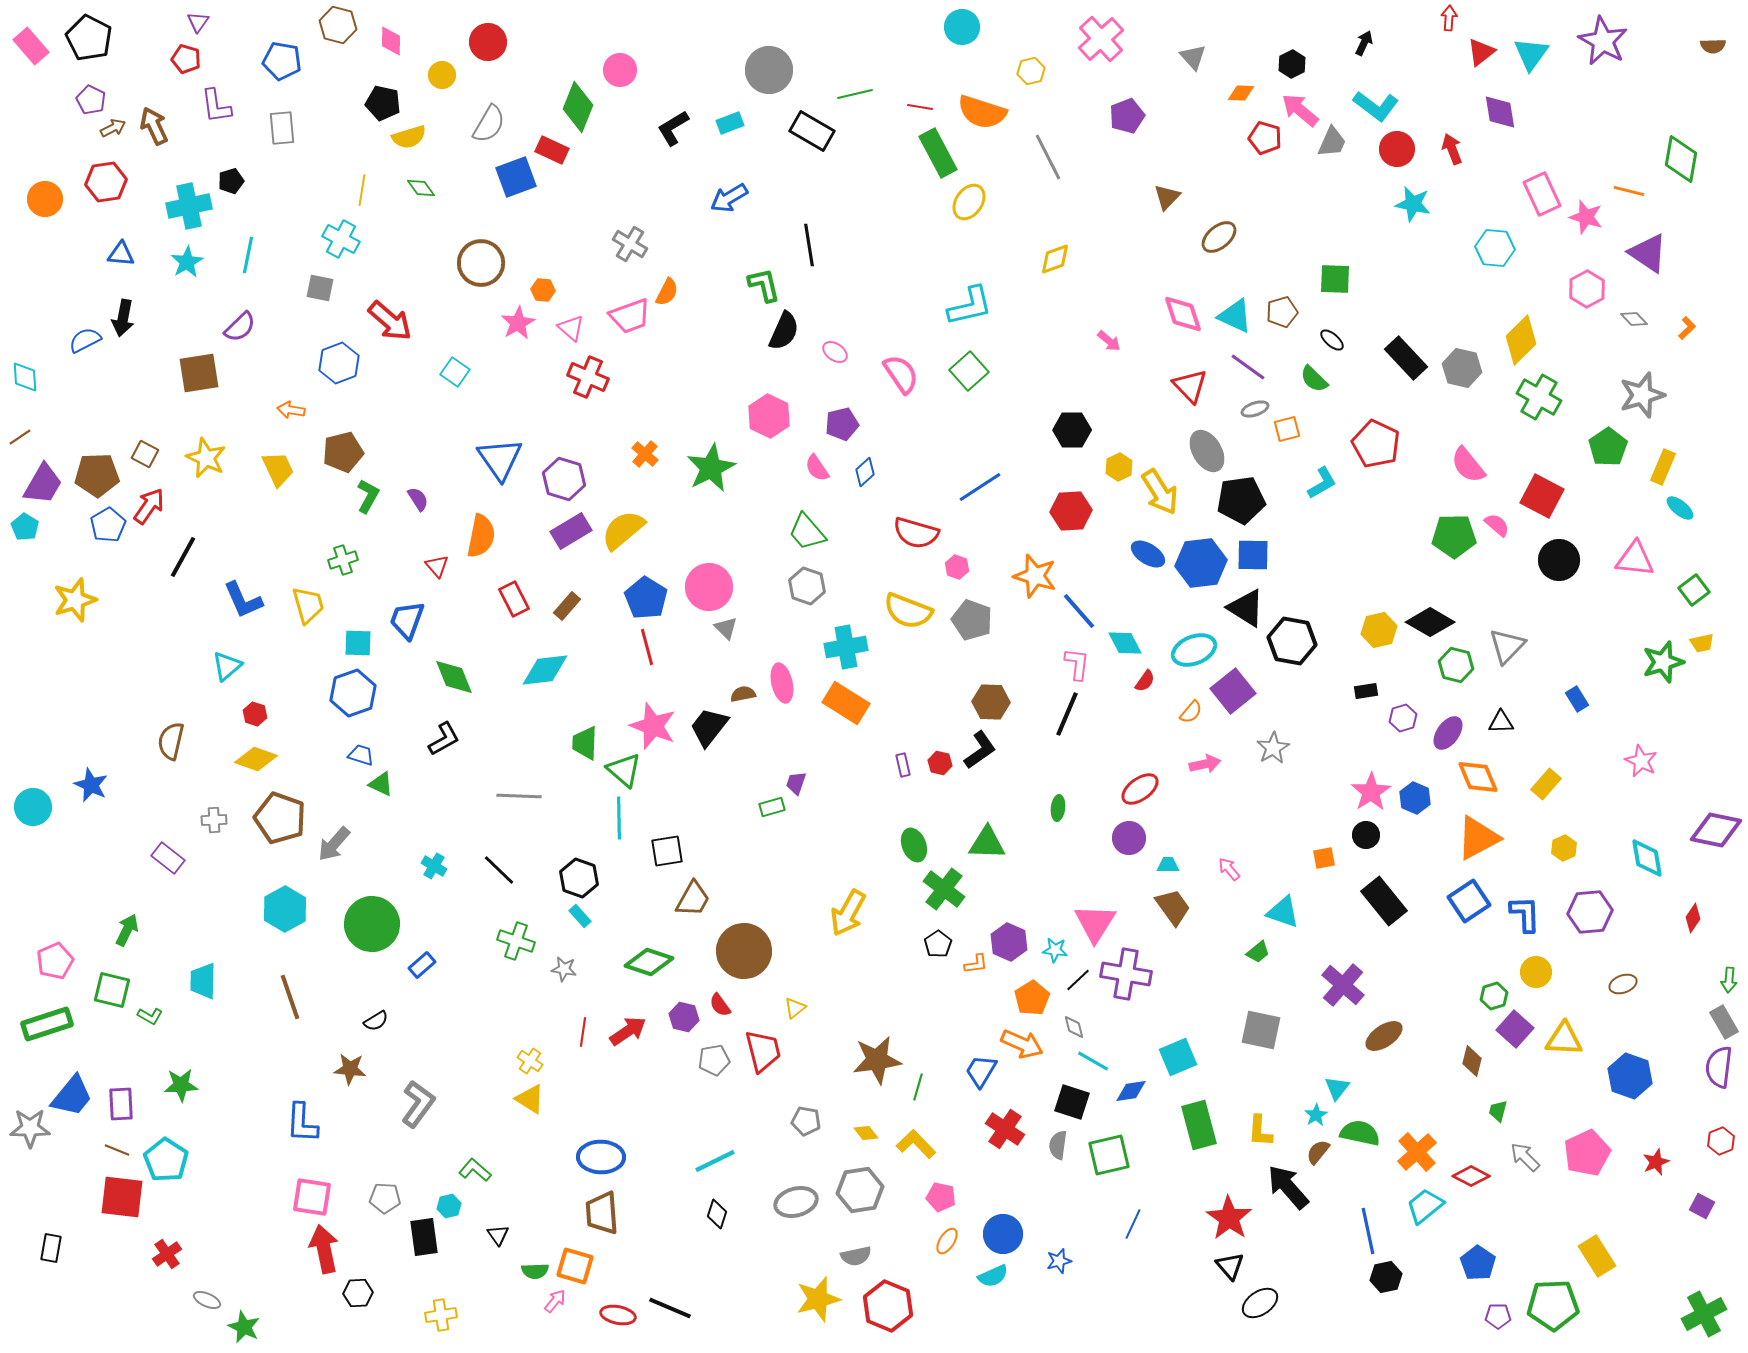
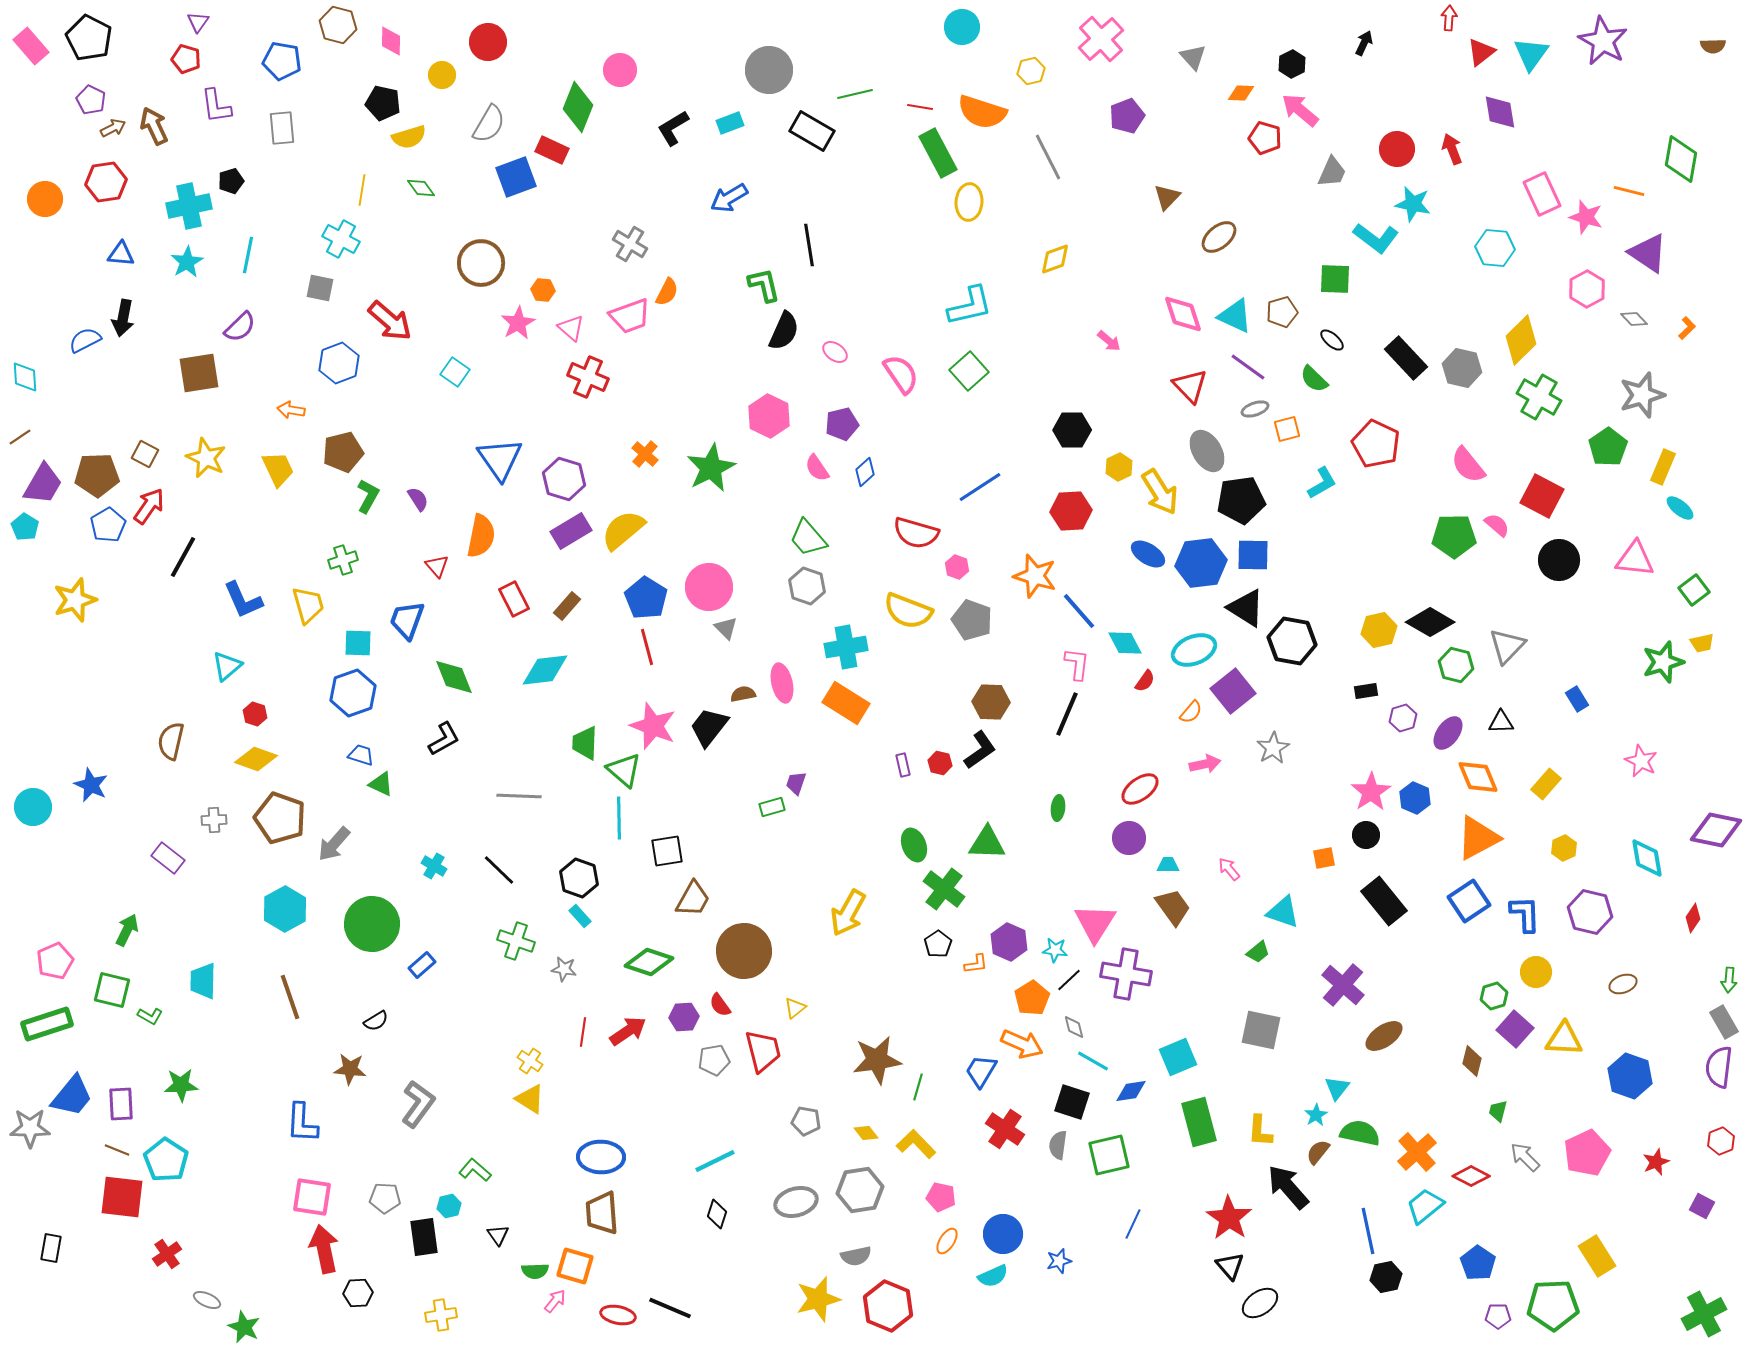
cyan L-shape at (1376, 106): moved 132 px down
gray trapezoid at (1332, 142): moved 30 px down
yellow ellipse at (969, 202): rotated 30 degrees counterclockwise
green trapezoid at (807, 532): moved 1 px right, 6 px down
purple hexagon at (1590, 912): rotated 18 degrees clockwise
black line at (1078, 980): moved 9 px left
purple hexagon at (684, 1017): rotated 16 degrees counterclockwise
green rectangle at (1199, 1125): moved 3 px up
